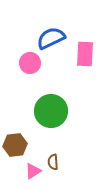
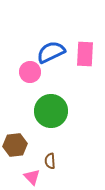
blue semicircle: moved 14 px down
pink circle: moved 9 px down
brown semicircle: moved 3 px left, 1 px up
pink triangle: moved 1 px left, 6 px down; rotated 42 degrees counterclockwise
